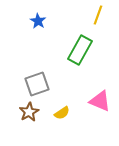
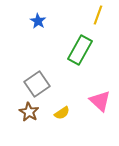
gray square: rotated 15 degrees counterclockwise
pink triangle: rotated 20 degrees clockwise
brown star: rotated 12 degrees counterclockwise
